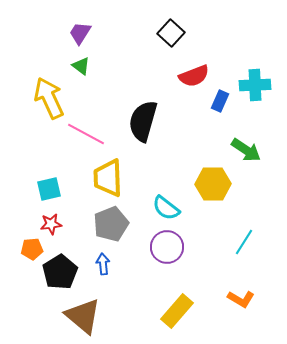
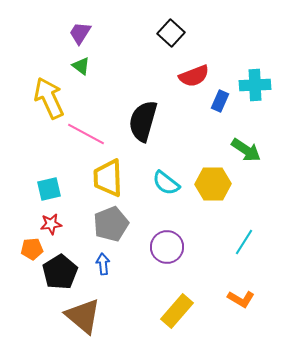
cyan semicircle: moved 25 px up
